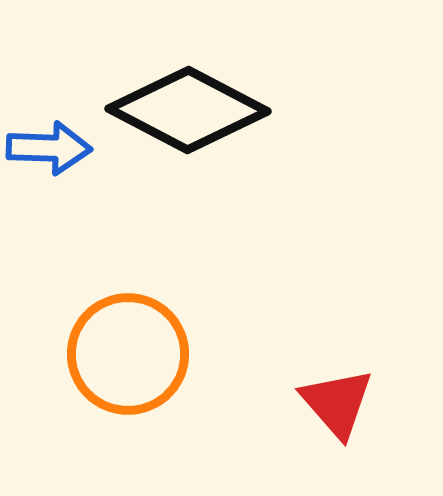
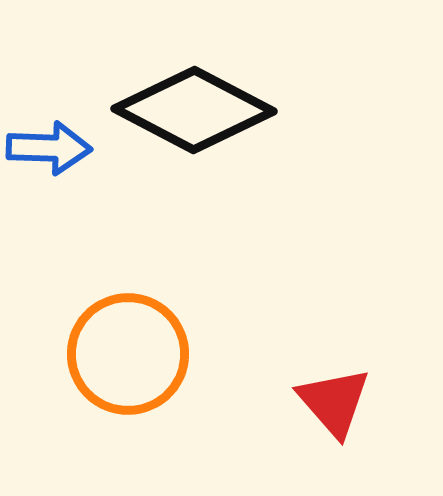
black diamond: moved 6 px right
red triangle: moved 3 px left, 1 px up
